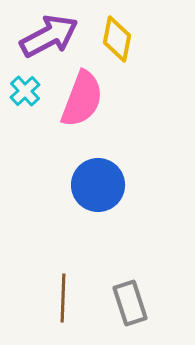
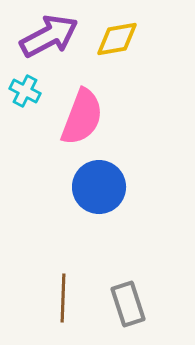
yellow diamond: rotated 69 degrees clockwise
cyan cross: rotated 20 degrees counterclockwise
pink semicircle: moved 18 px down
blue circle: moved 1 px right, 2 px down
gray rectangle: moved 2 px left, 1 px down
